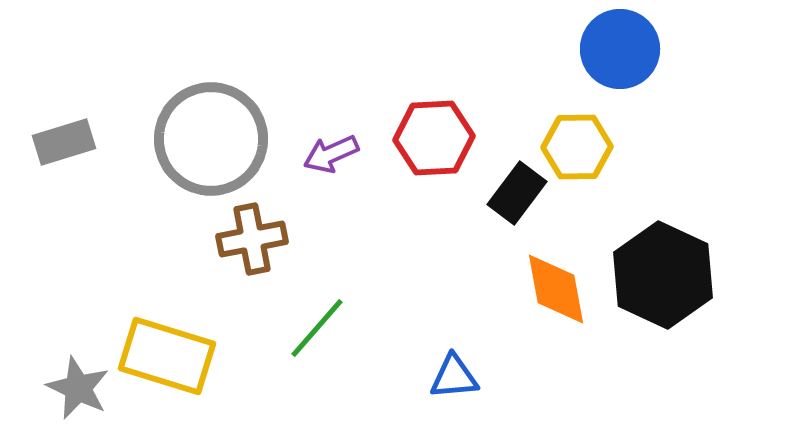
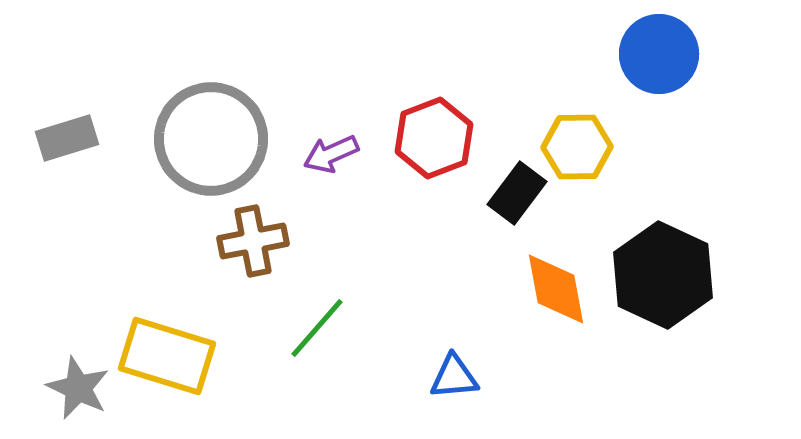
blue circle: moved 39 px right, 5 px down
red hexagon: rotated 18 degrees counterclockwise
gray rectangle: moved 3 px right, 4 px up
brown cross: moved 1 px right, 2 px down
